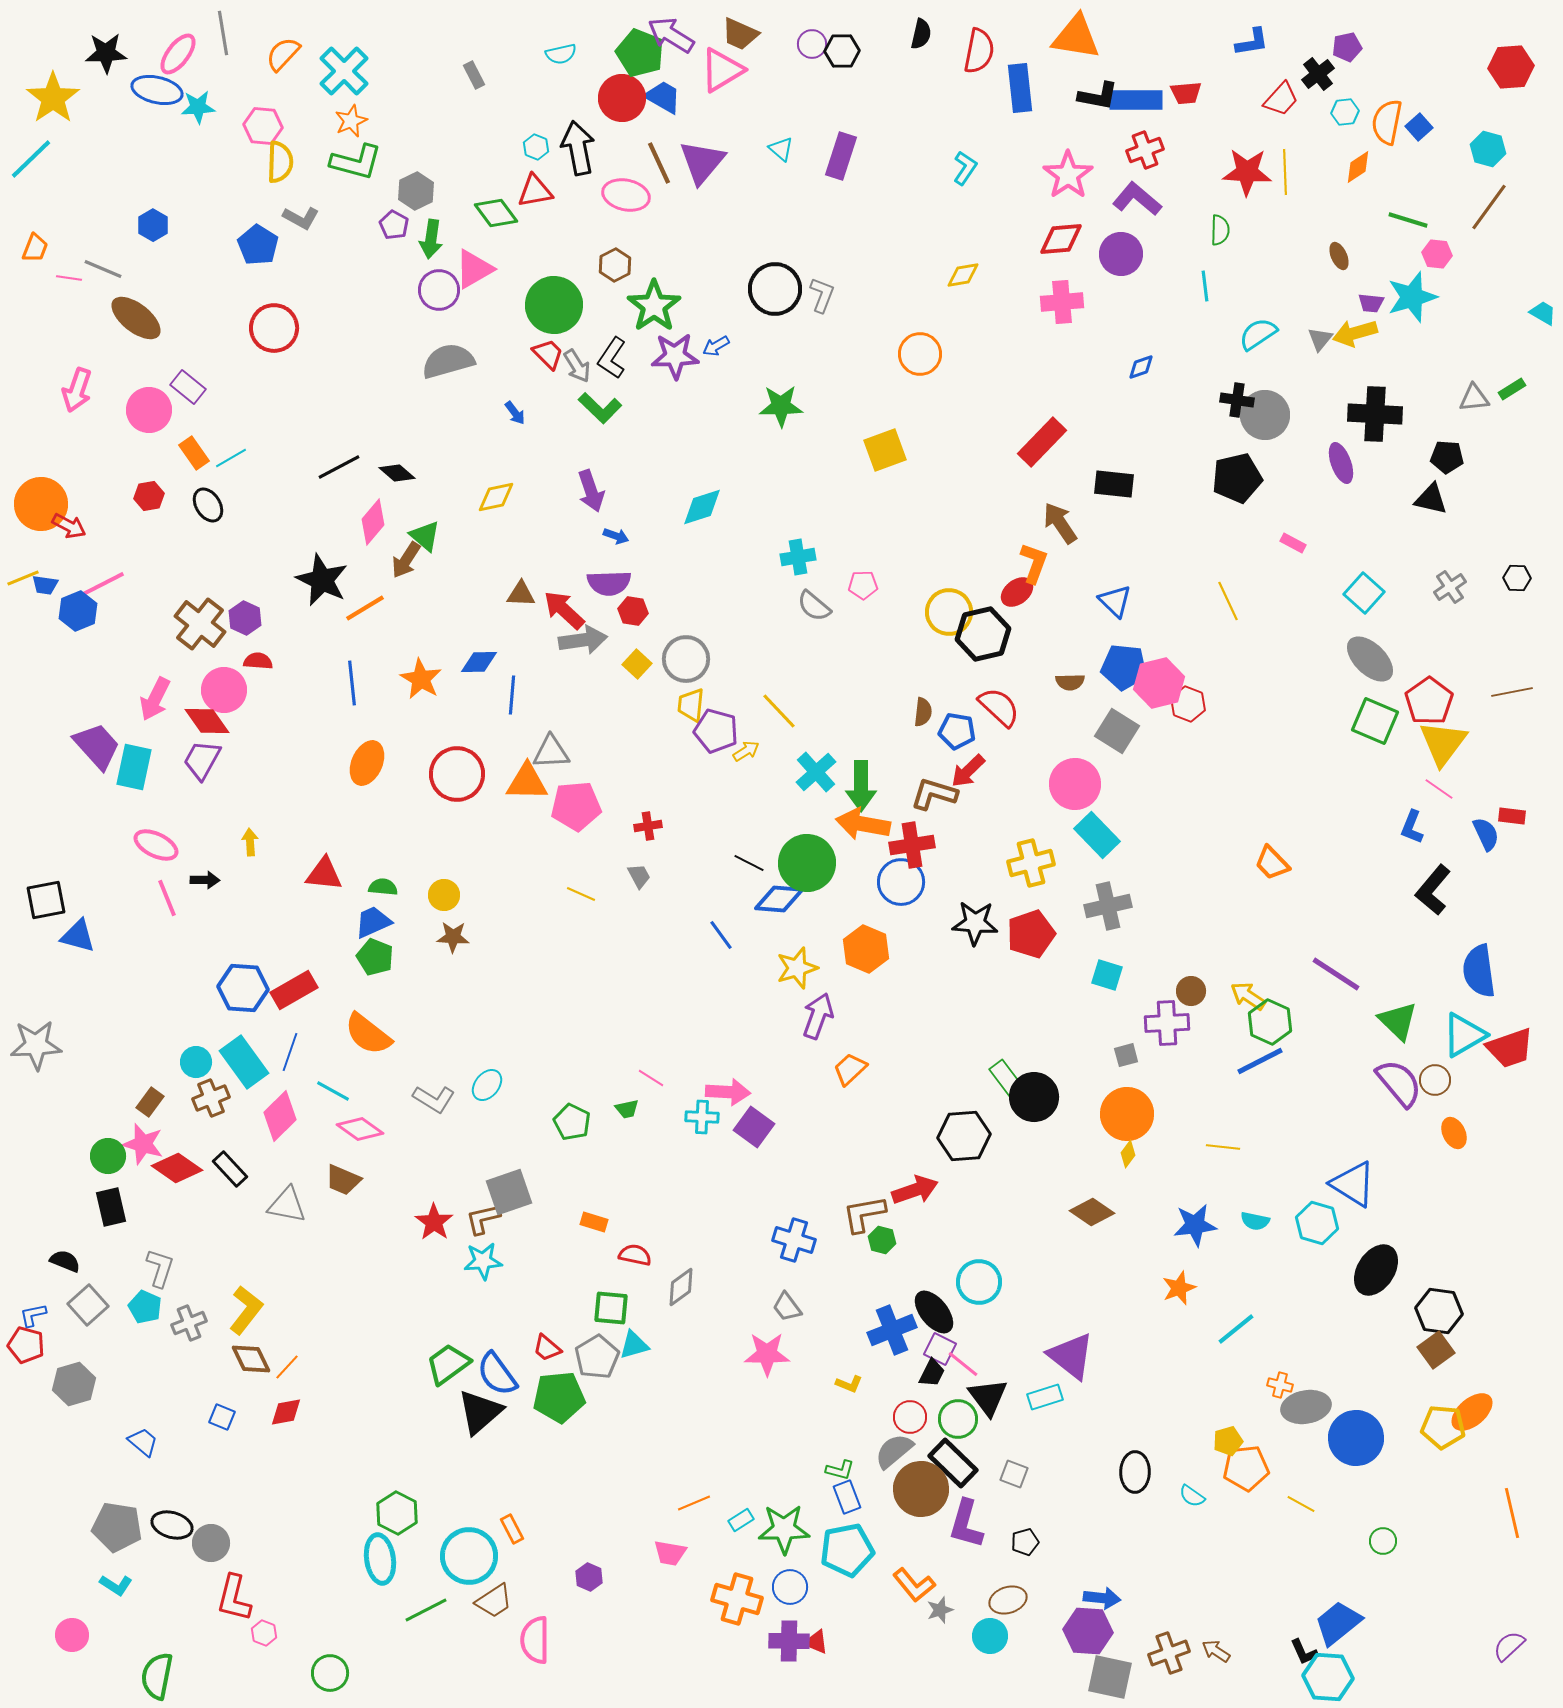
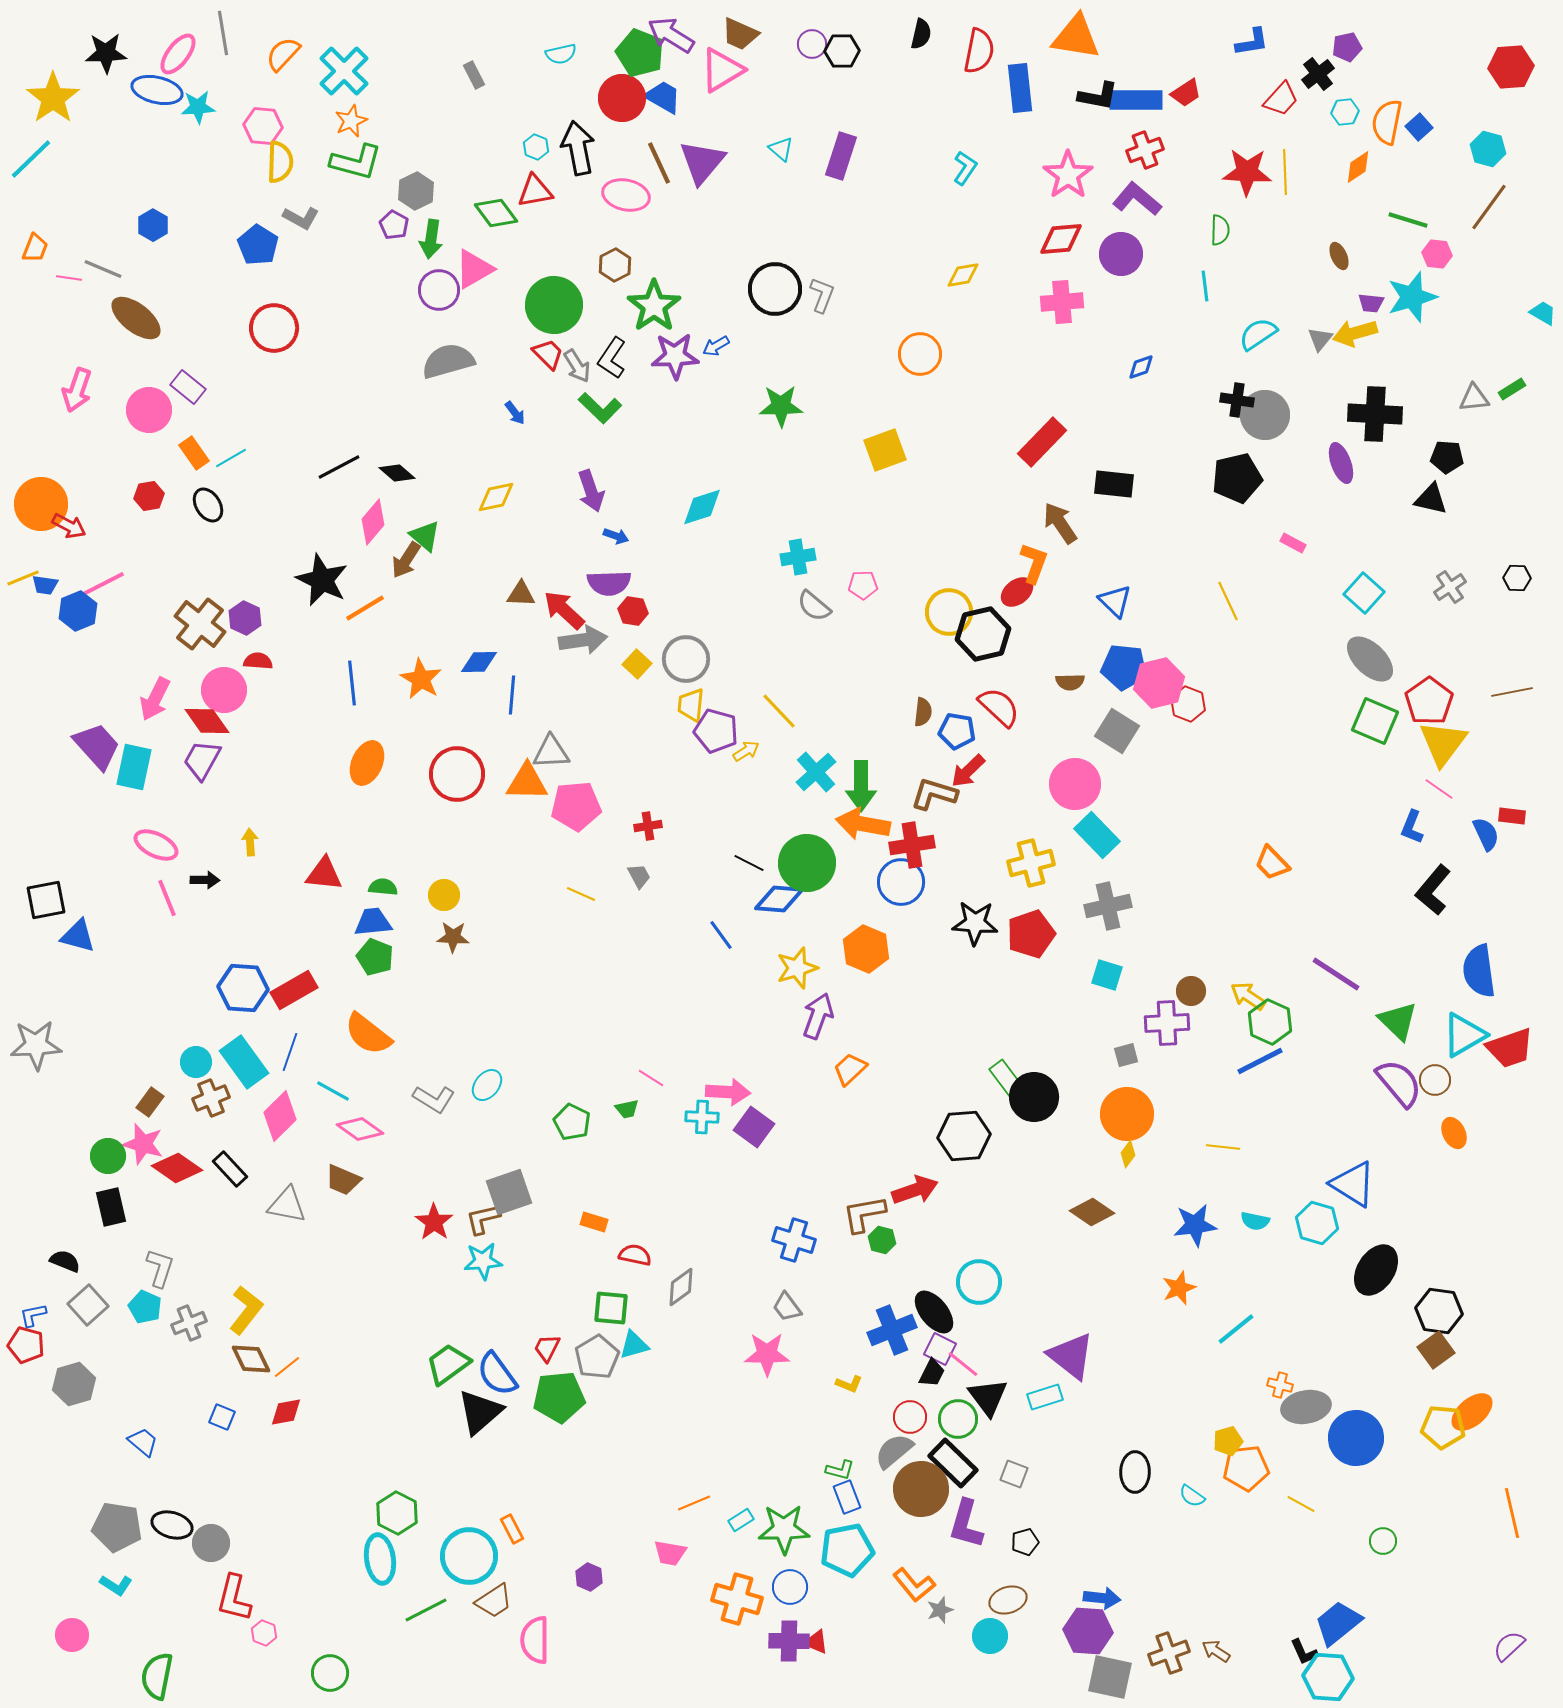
red trapezoid at (1186, 93): rotated 28 degrees counterclockwise
blue trapezoid at (373, 922): rotated 18 degrees clockwise
red trapezoid at (547, 1348): rotated 76 degrees clockwise
orange line at (287, 1367): rotated 8 degrees clockwise
